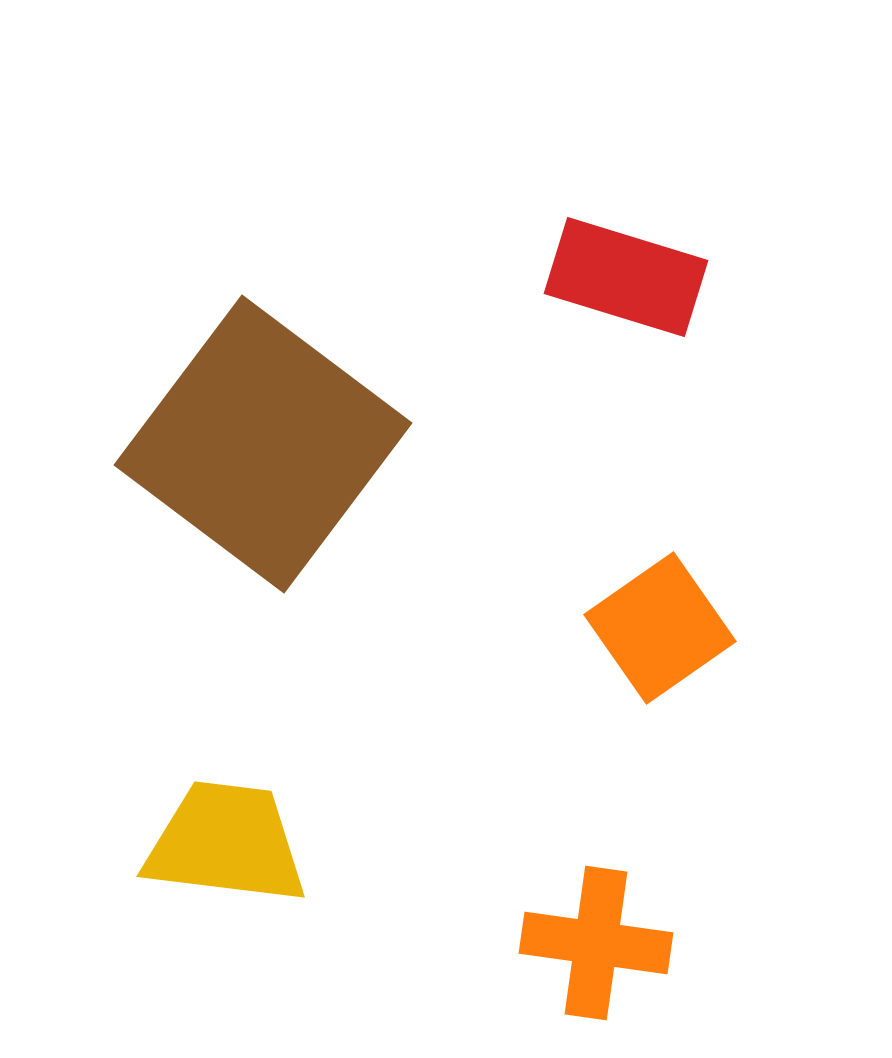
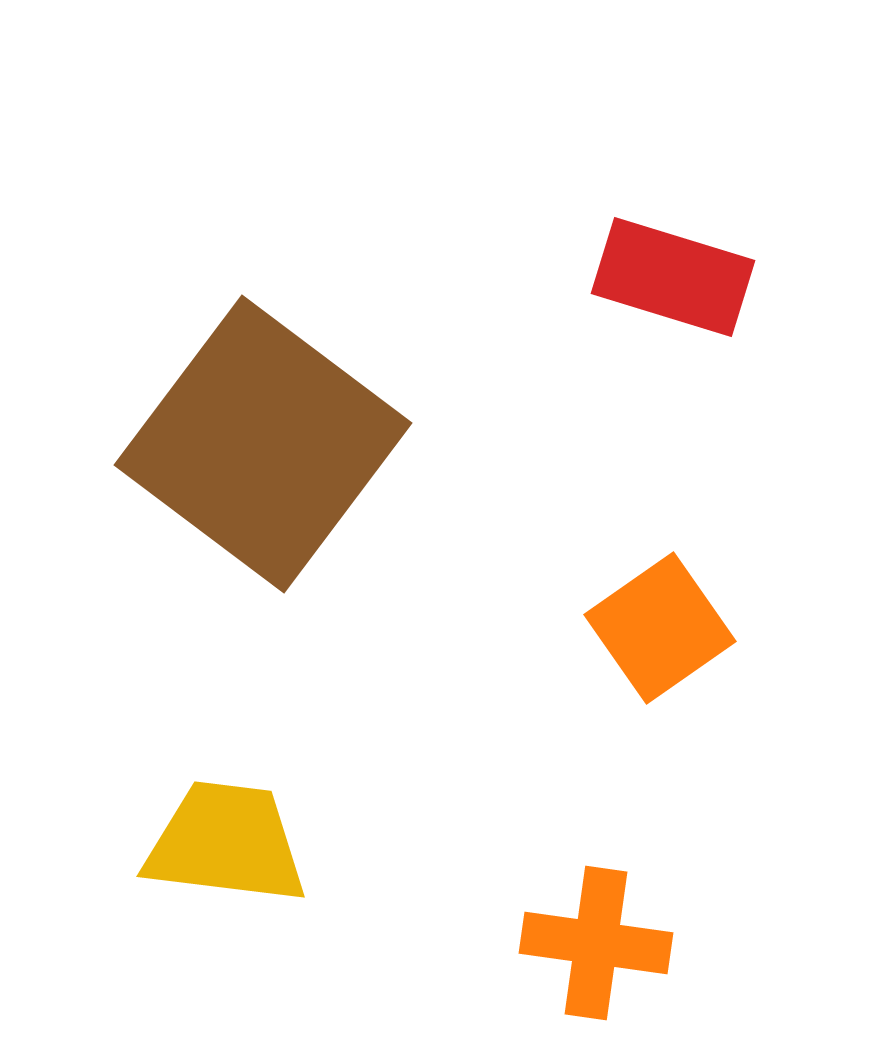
red rectangle: moved 47 px right
